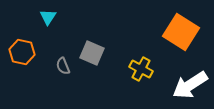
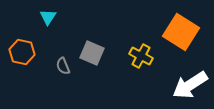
yellow cross: moved 13 px up
